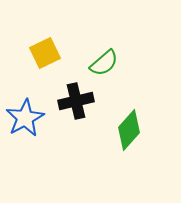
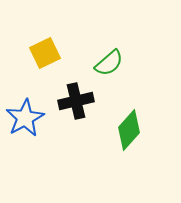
green semicircle: moved 5 px right
